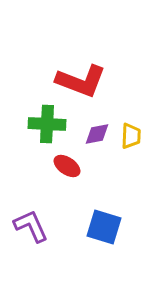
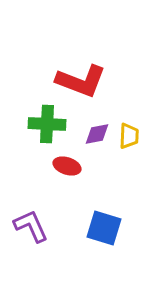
yellow trapezoid: moved 2 px left
red ellipse: rotated 16 degrees counterclockwise
blue square: moved 1 px down
